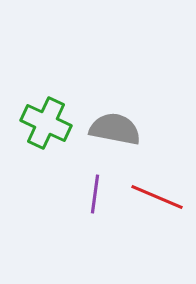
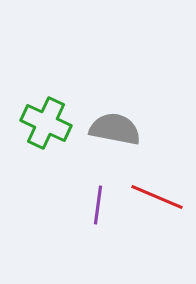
purple line: moved 3 px right, 11 px down
